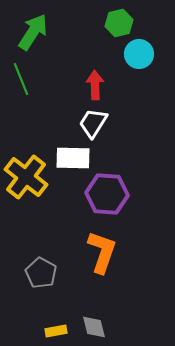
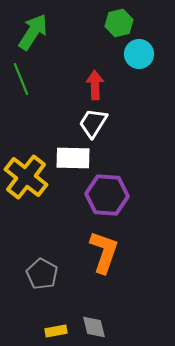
purple hexagon: moved 1 px down
orange L-shape: moved 2 px right
gray pentagon: moved 1 px right, 1 px down
